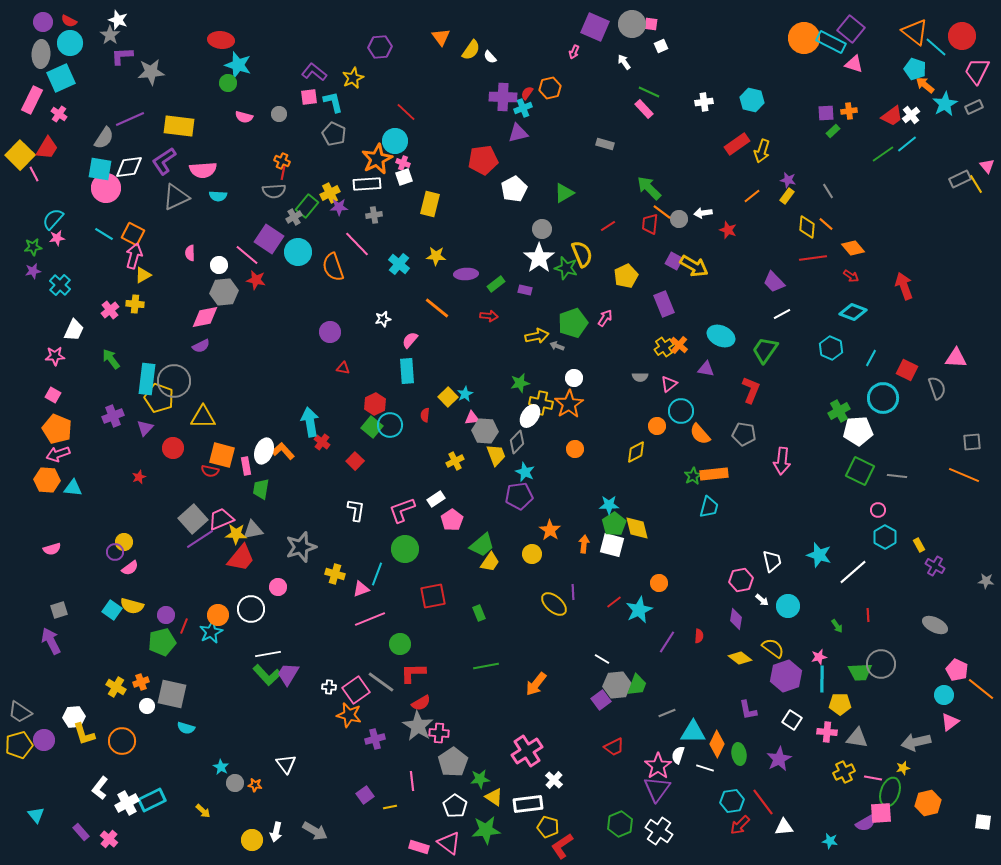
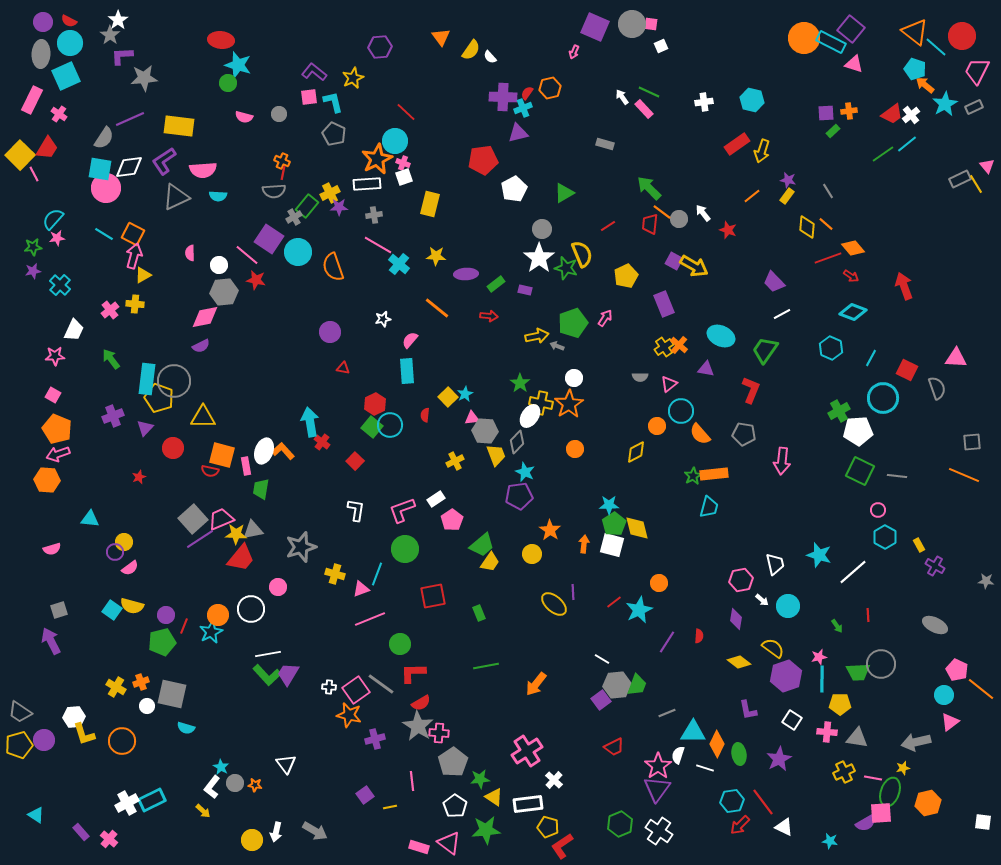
white star at (118, 20): rotated 18 degrees clockwise
white arrow at (624, 62): moved 2 px left, 35 px down
gray star at (151, 72): moved 7 px left, 6 px down
cyan square at (61, 78): moved 5 px right, 2 px up
red trapezoid at (892, 116): moved 2 px up
white arrow at (703, 213): rotated 60 degrees clockwise
pink line at (357, 244): moved 21 px right, 1 px down; rotated 16 degrees counterclockwise
red line at (813, 258): moved 15 px right; rotated 12 degrees counterclockwise
green star at (520, 383): rotated 24 degrees counterclockwise
cyan triangle at (73, 488): moved 17 px right, 31 px down
white trapezoid at (772, 561): moved 3 px right, 3 px down
yellow diamond at (740, 658): moved 1 px left, 4 px down
green trapezoid at (860, 672): moved 2 px left
gray line at (381, 682): moved 2 px down
white L-shape at (100, 788): moved 112 px right, 1 px up
cyan triangle at (36, 815): rotated 18 degrees counterclockwise
white triangle at (784, 827): rotated 30 degrees clockwise
